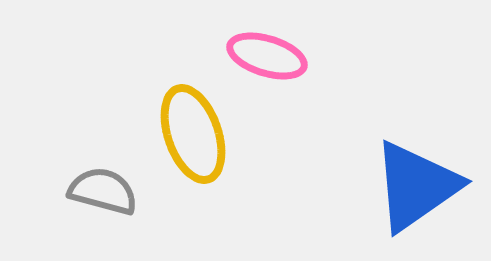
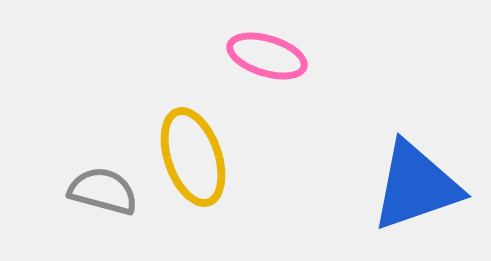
yellow ellipse: moved 23 px down
blue triangle: rotated 16 degrees clockwise
